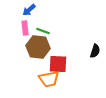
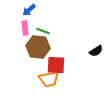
black semicircle: moved 1 px right; rotated 40 degrees clockwise
red square: moved 2 px left, 1 px down
